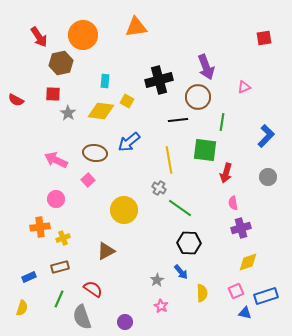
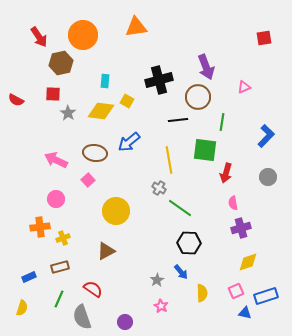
yellow circle at (124, 210): moved 8 px left, 1 px down
